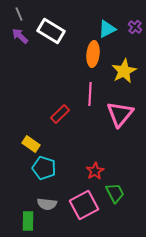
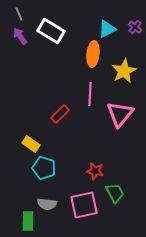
purple arrow: rotated 12 degrees clockwise
red star: rotated 30 degrees counterclockwise
pink square: rotated 16 degrees clockwise
